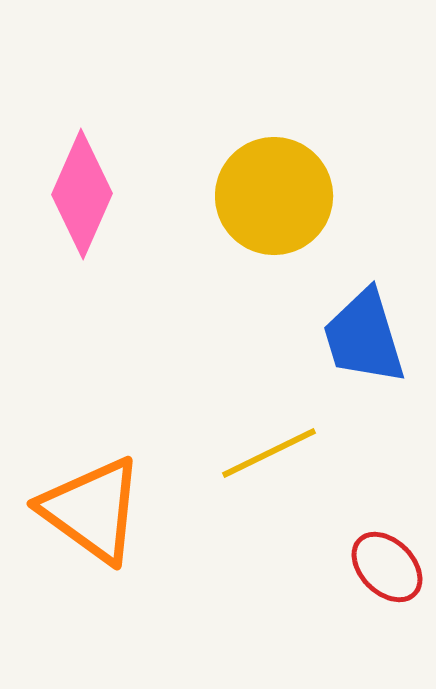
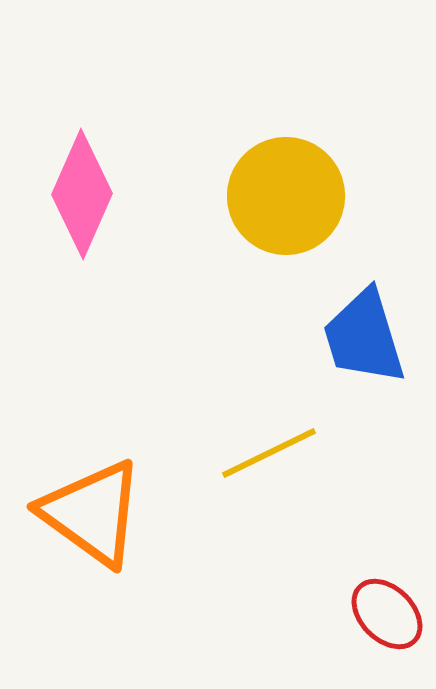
yellow circle: moved 12 px right
orange triangle: moved 3 px down
red ellipse: moved 47 px down
